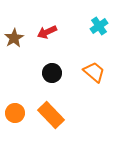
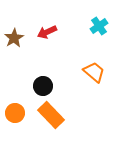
black circle: moved 9 px left, 13 px down
